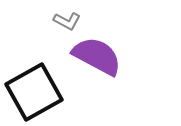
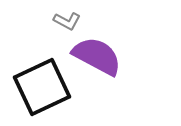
black square: moved 8 px right, 5 px up; rotated 4 degrees clockwise
